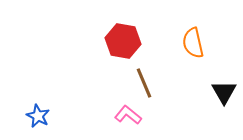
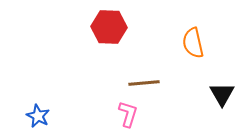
red hexagon: moved 14 px left, 14 px up; rotated 8 degrees counterclockwise
brown line: rotated 72 degrees counterclockwise
black triangle: moved 2 px left, 2 px down
pink L-shape: moved 1 px up; rotated 68 degrees clockwise
